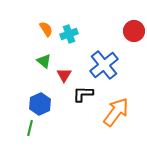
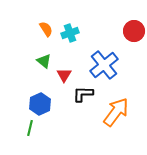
cyan cross: moved 1 px right, 1 px up
